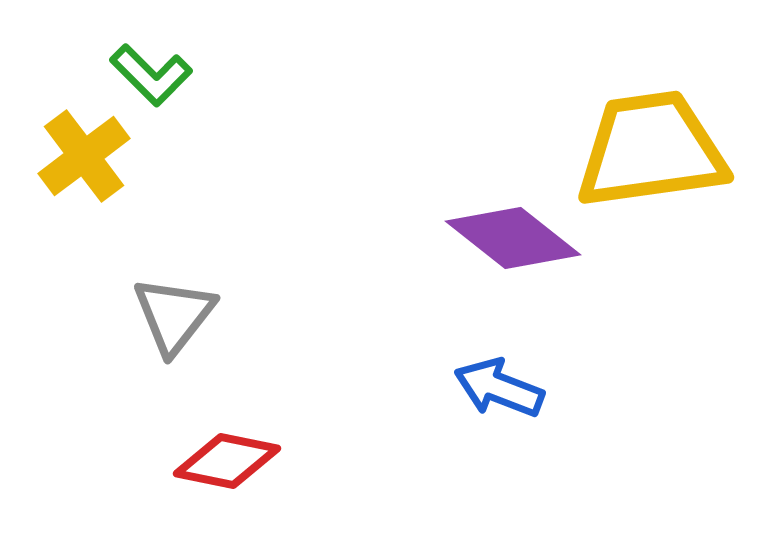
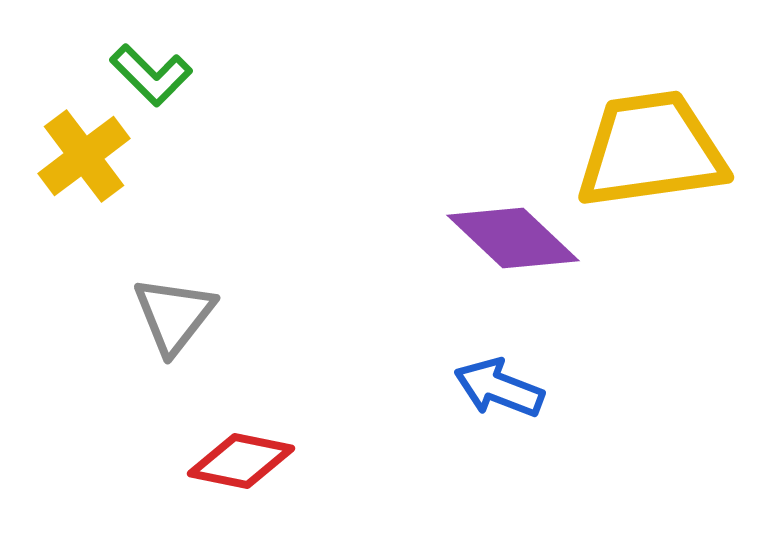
purple diamond: rotated 5 degrees clockwise
red diamond: moved 14 px right
